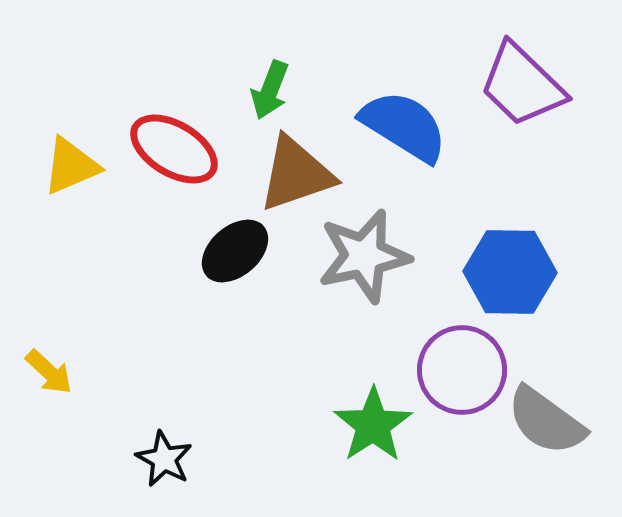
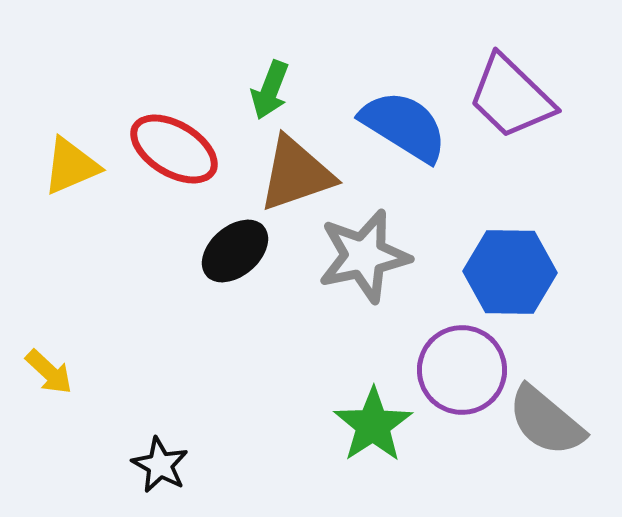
purple trapezoid: moved 11 px left, 12 px down
gray semicircle: rotated 4 degrees clockwise
black star: moved 4 px left, 6 px down
